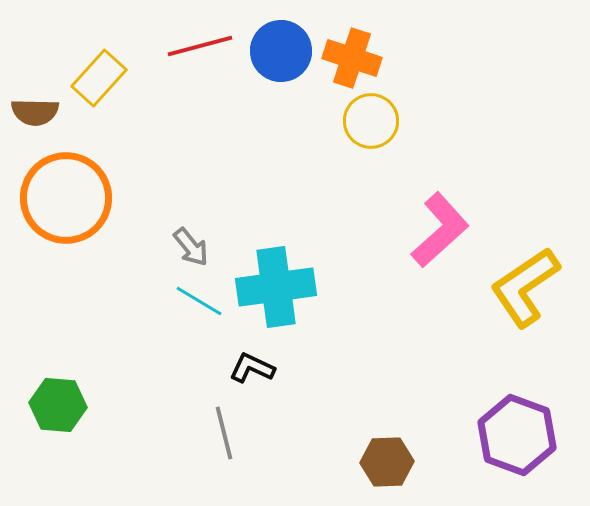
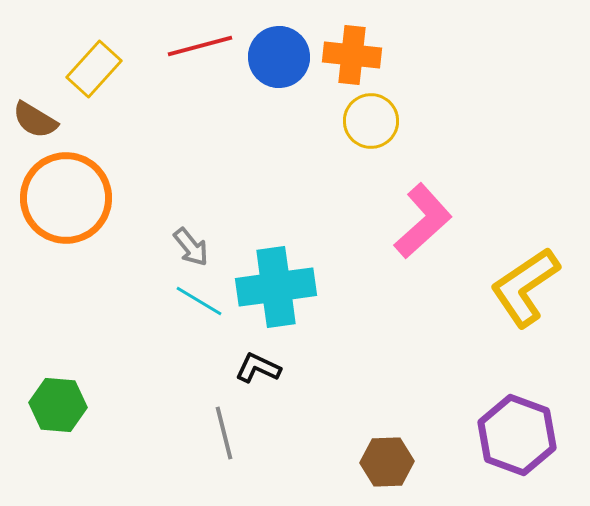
blue circle: moved 2 px left, 6 px down
orange cross: moved 3 px up; rotated 12 degrees counterclockwise
yellow rectangle: moved 5 px left, 9 px up
brown semicircle: moved 8 px down; rotated 30 degrees clockwise
pink L-shape: moved 17 px left, 9 px up
black L-shape: moved 6 px right
